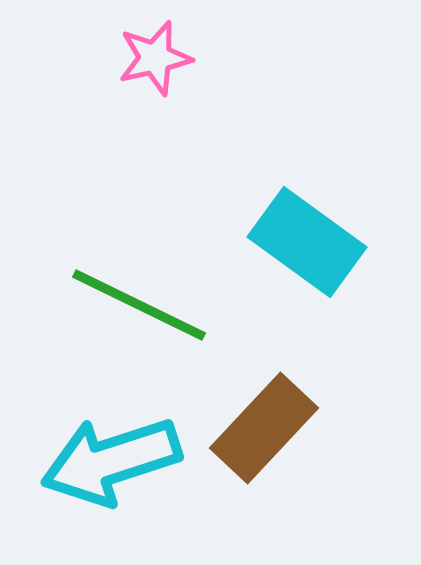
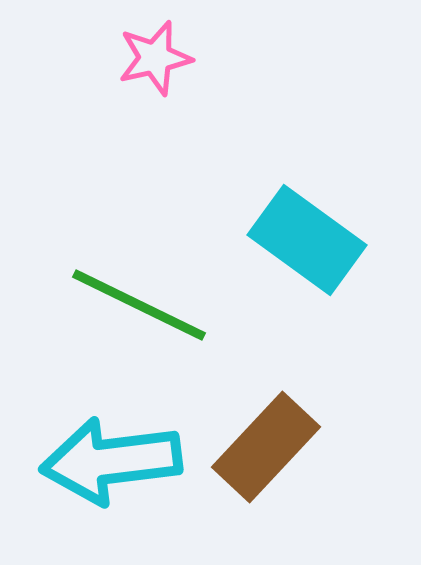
cyan rectangle: moved 2 px up
brown rectangle: moved 2 px right, 19 px down
cyan arrow: rotated 11 degrees clockwise
